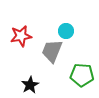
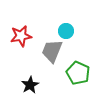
green pentagon: moved 4 px left, 2 px up; rotated 20 degrees clockwise
